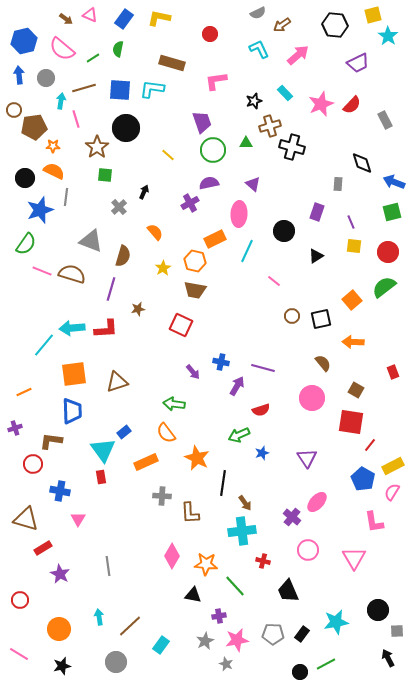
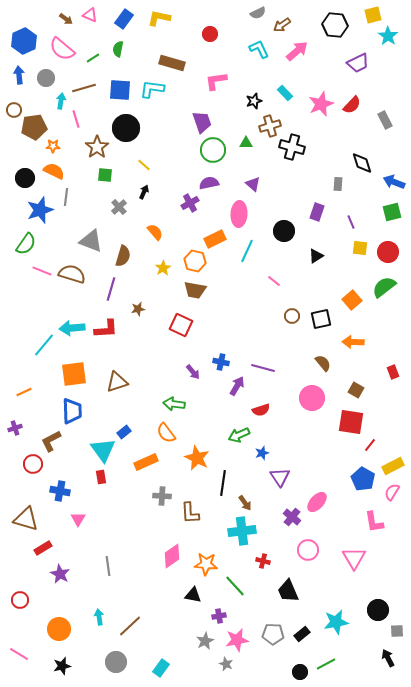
blue hexagon at (24, 41): rotated 10 degrees counterclockwise
pink arrow at (298, 55): moved 1 px left, 4 px up
yellow line at (168, 155): moved 24 px left, 10 px down
yellow square at (354, 246): moved 6 px right, 2 px down
brown L-shape at (51, 441): rotated 35 degrees counterclockwise
purple triangle at (307, 458): moved 27 px left, 19 px down
pink diamond at (172, 556): rotated 25 degrees clockwise
black rectangle at (302, 634): rotated 14 degrees clockwise
cyan rectangle at (161, 645): moved 23 px down
